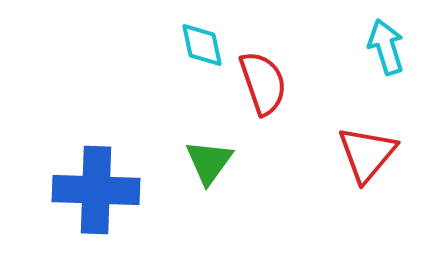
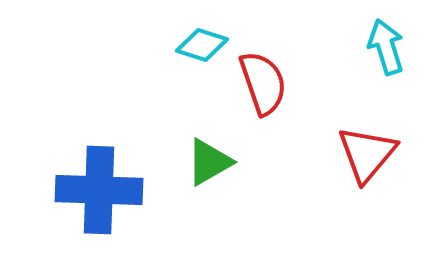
cyan diamond: rotated 60 degrees counterclockwise
green triangle: rotated 24 degrees clockwise
blue cross: moved 3 px right
